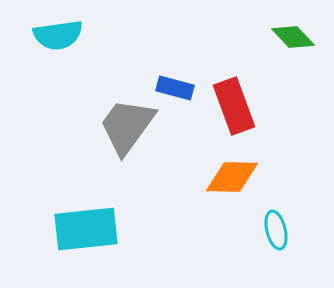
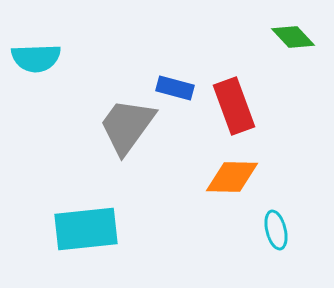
cyan semicircle: moved 22 px left, 23 px down; rotated 6 degrees clockwise
